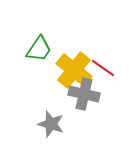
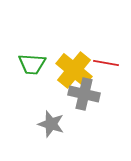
green trapezoid: moved 7 px left, 15 px down; rotated 60 degrees clockwise
red line: moved 3 px right, 5 px up; rotated 25 degrees counterclockwise
